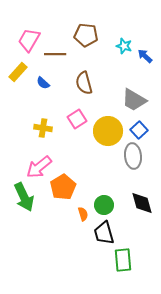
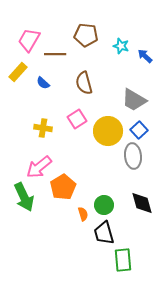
cyan star: moved 3 px left
